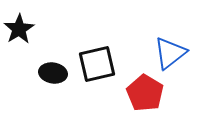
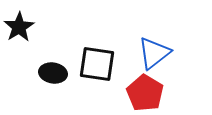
black star: moved 2 px up
blue triangle: moved 16 px left
black square: rotated 21 degrees clockwise
